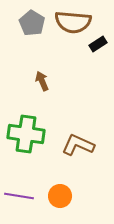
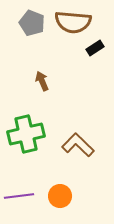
gray pentagon: rotated 10 degrees counterclockwise
black rectangle: moved 3 px left, 4 px down
green cross: rotated 21 degrees counterclockwise
brown L-shape: rotated 20 degrees clockwise
purple line: rotated 16 degrees counterclockwise
